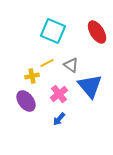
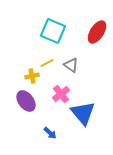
red ellipse: rotated 65 degrees clockwise
blue triangle: moved 7 px left, 27 px down
pink cross: moved 2 px right
blue arrow: moved 9 px left, 14 px down; rotated 88 degrees counterclockwise
